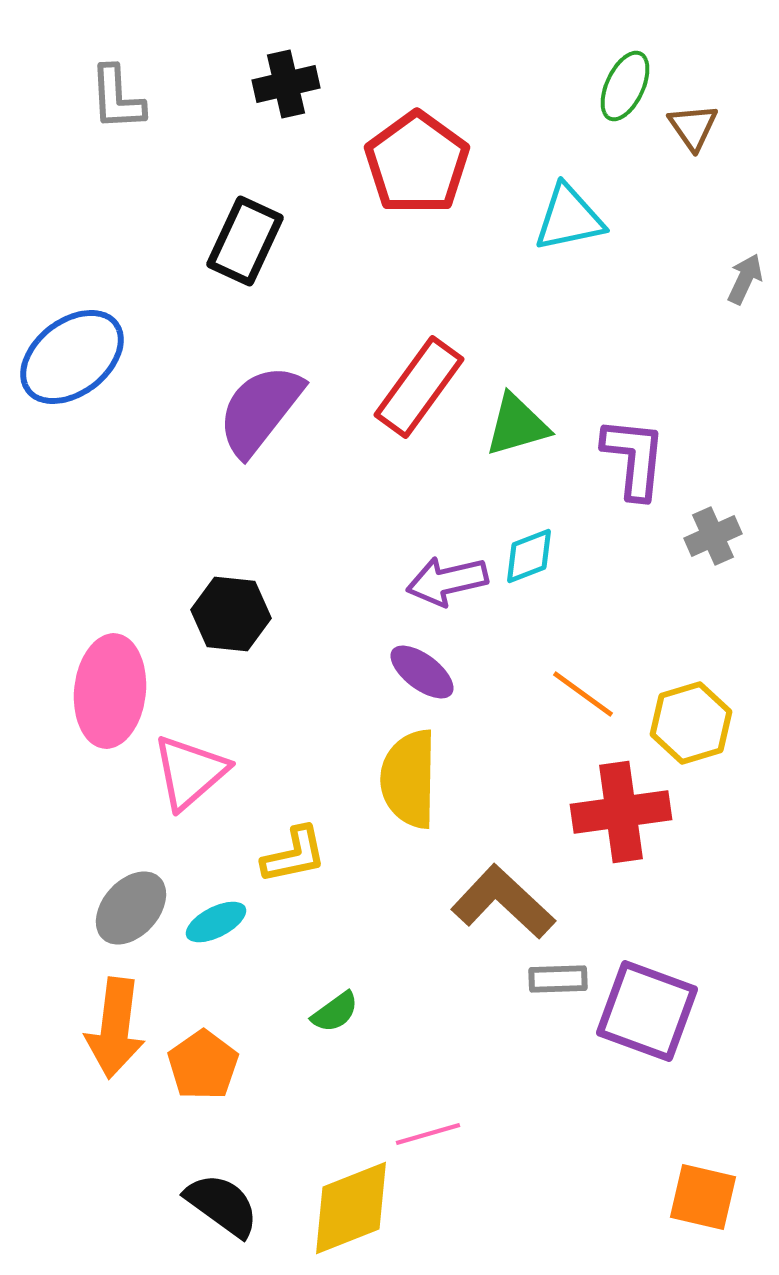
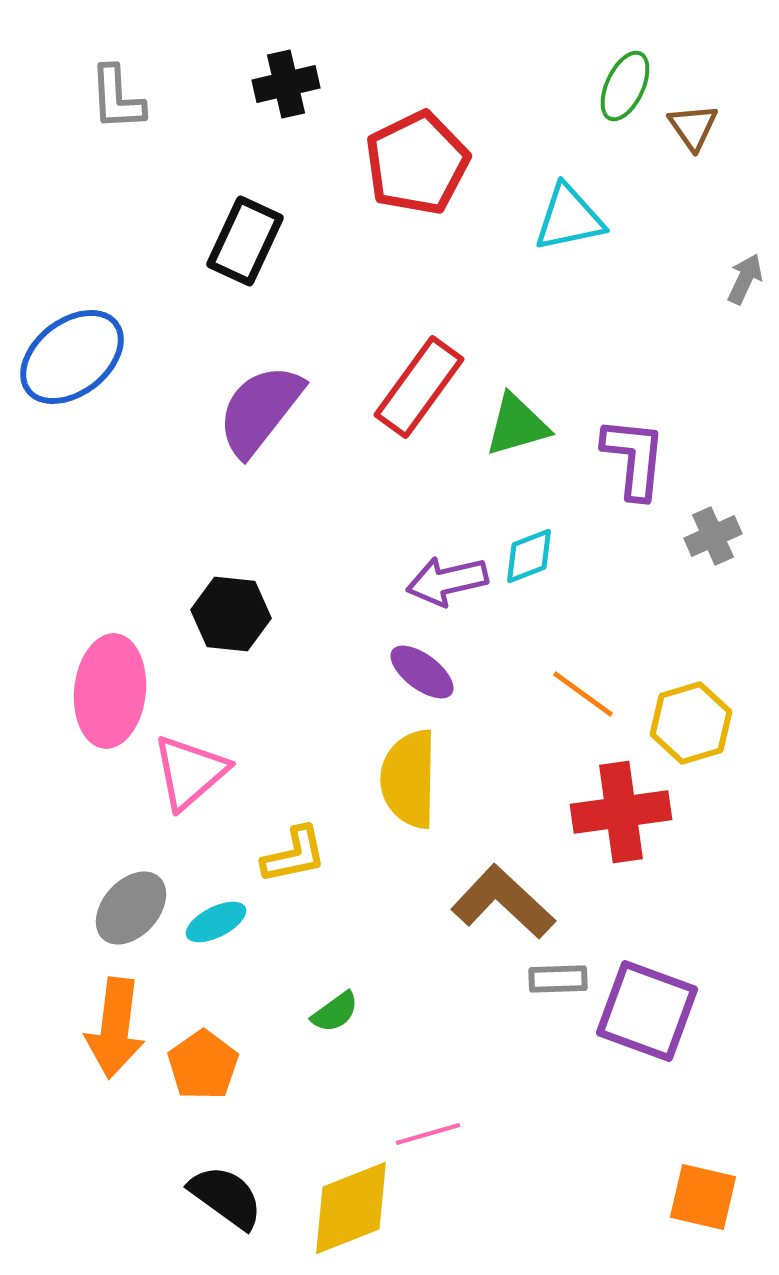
red pentagon: rotated 10 degrees clockwise
black semicircle: moved 4 px right, 8 px up
